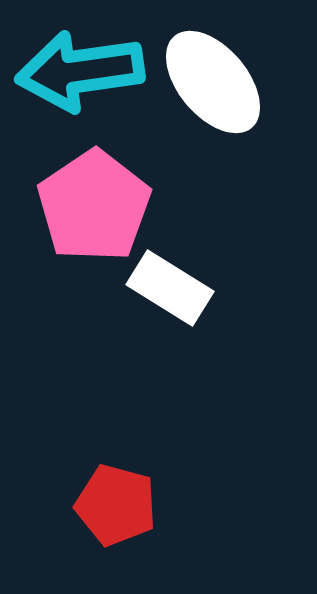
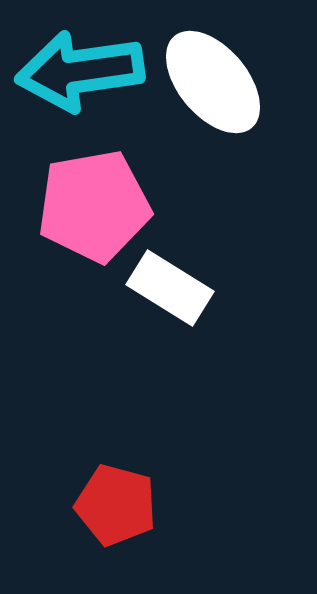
pink pentagon: rotated 24 degrees clockwise
